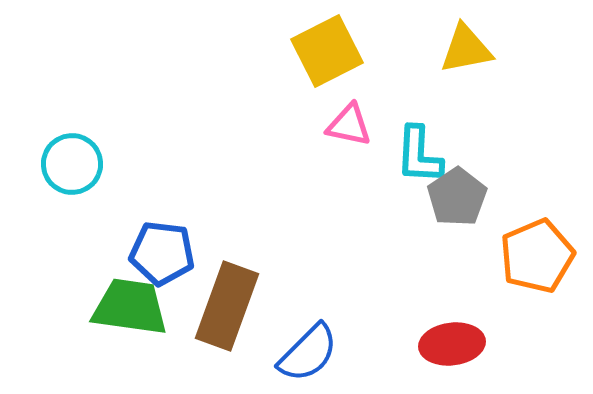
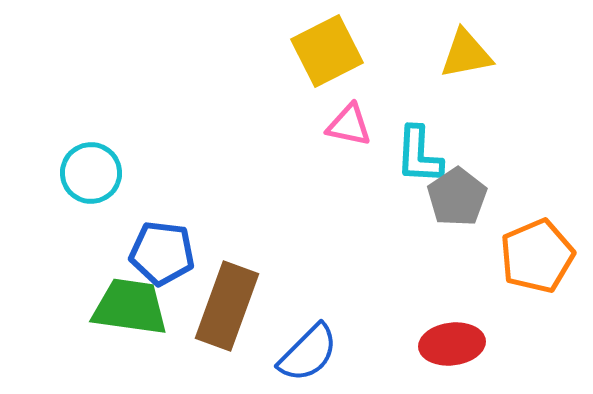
yellow triangle: moved 5 px down
cyan circle: moved 19 px right, 9 px down
